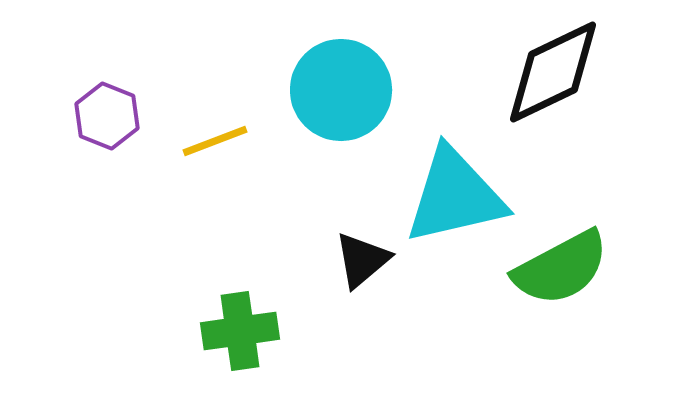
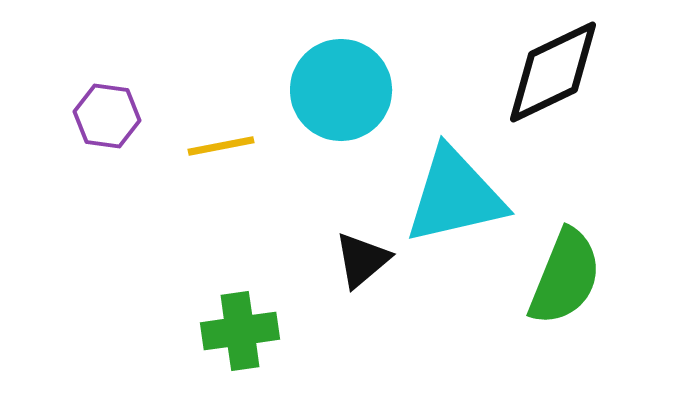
purple hexagon: rotated 14 degrees counterclockwise
yellow line: moved 6 px right, 5 px down; rotated 10 degrees clockwise
green semicircle: moved 4 px right, 9 px down; rotated 40 degrees counterclockwise
